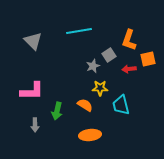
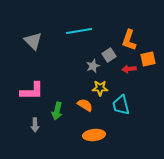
orange ellipse: moved 4 px right
